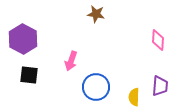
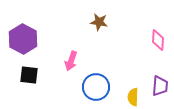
brown star: moved 3 px right, 8 px down
yellow semicircle: moved 1 px left
